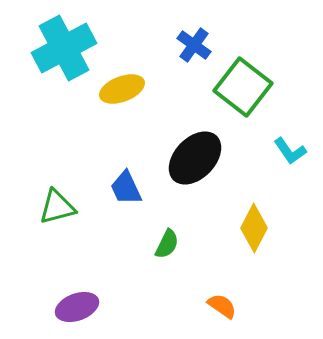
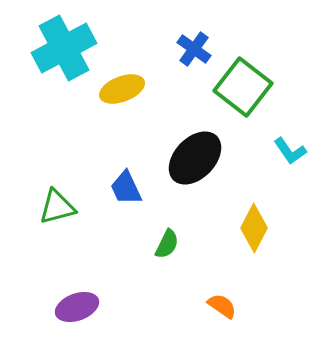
blue cross: moved 4 px down
